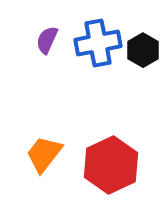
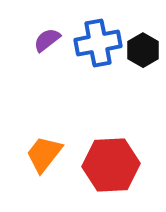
purple semicircle: rotated 28 degrees clockwise
red hexagon: rotated 22 degrees clockwise
